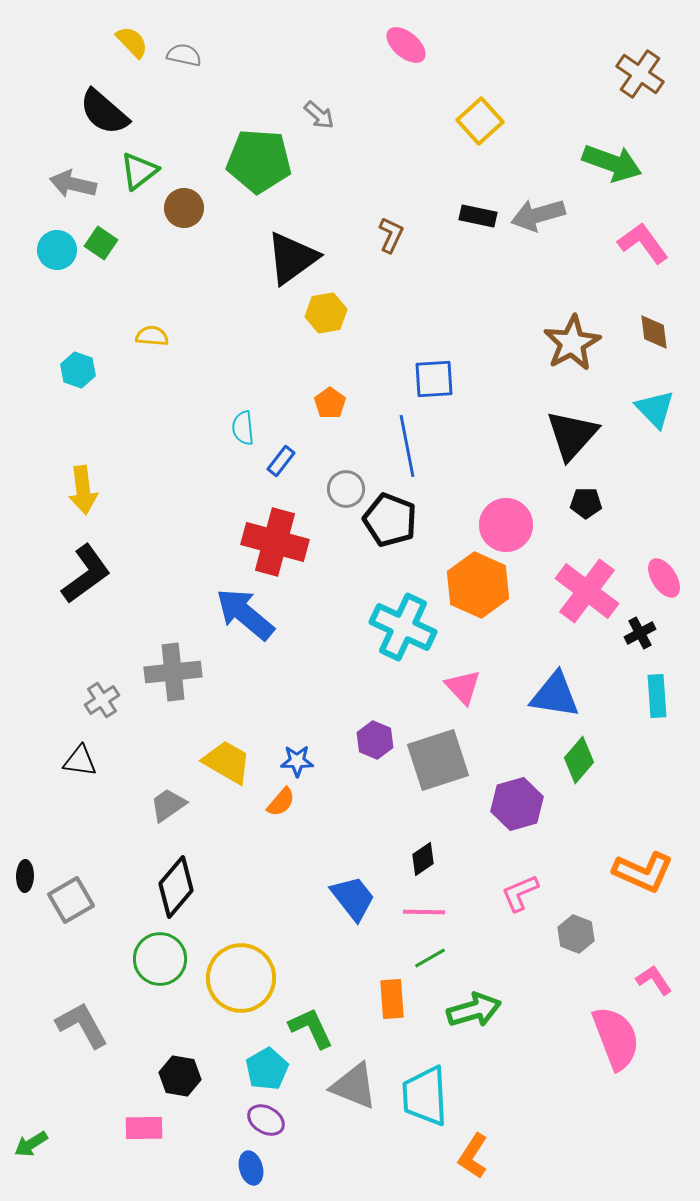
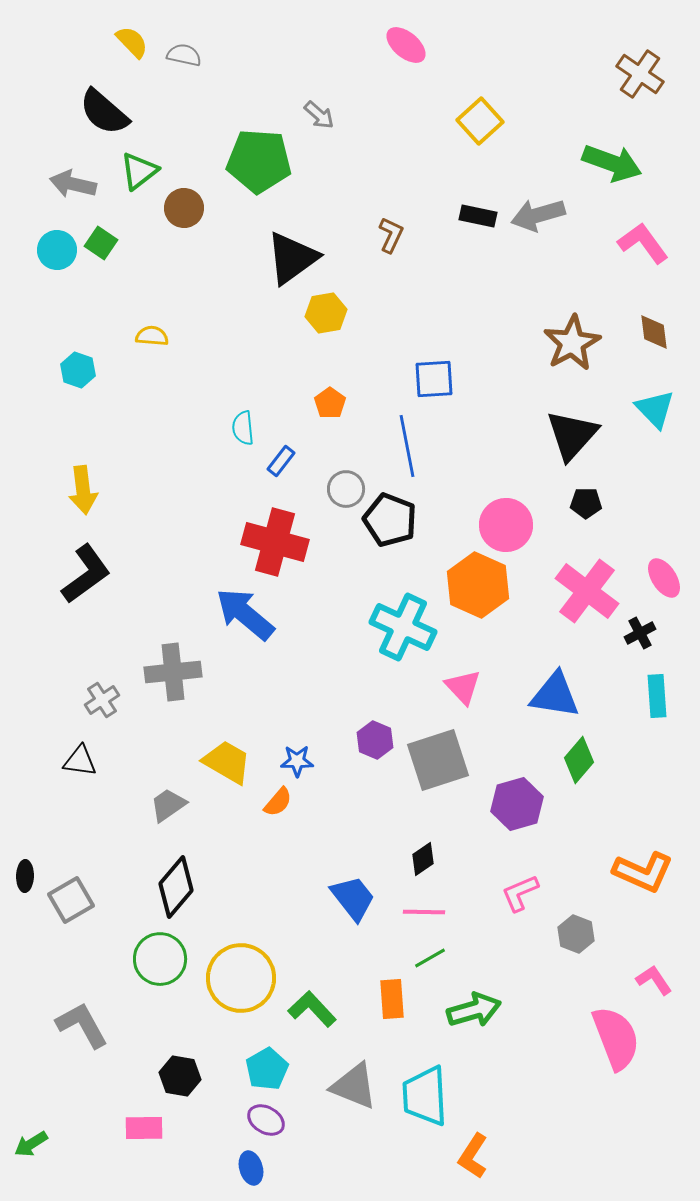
orange semicircle at (281, 802): moved 3 px left
green L-shape at (311, 1028): moved 1 px right, 19 px up; rotated 18 degrees counterclockwise
